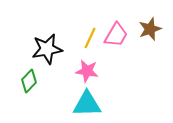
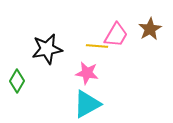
brown star: rotated 10 degrees counterclockwise
yellow line: moved 7 px right, 8 px down; rotated 70 degrees clockwise
pink star: moved 2 px down
green diamond: moved 12 px left; rotated 15 degrees counterclockwise
cyan triangle: rotated 28 degrees counterclockwise
